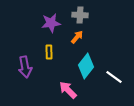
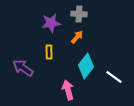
gray cross: moved 1 px left, 1 px up
purple arrow: moved 2 px left, 1 px down; rotated 135 degrees clockwise
pink arrow: rotated 30 degrees clockwise
